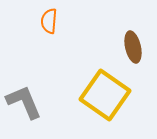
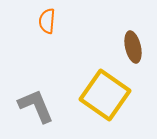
orange semicircle: moved 2 px left
gray L-shape: moved 12 px right, 4 px down
